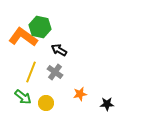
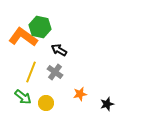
black star: rotated 16 degrees counterclockwise
